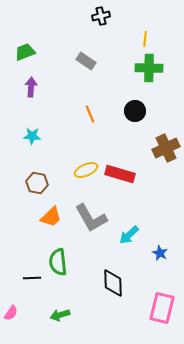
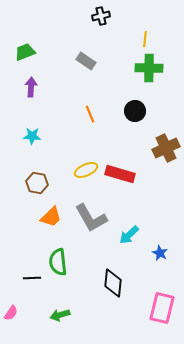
black diamond: rotated 8 degrees clockwise
